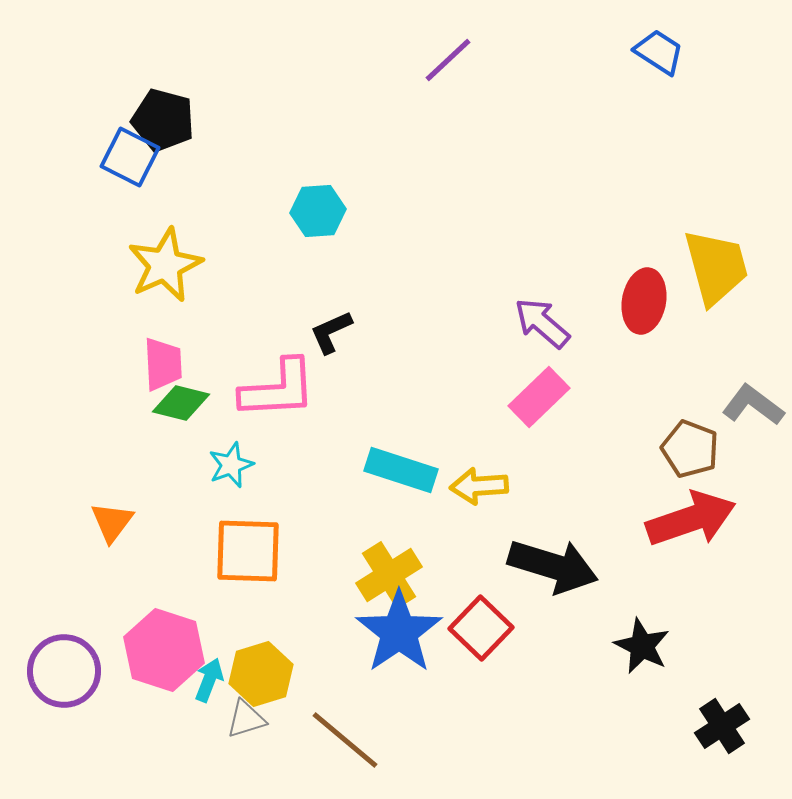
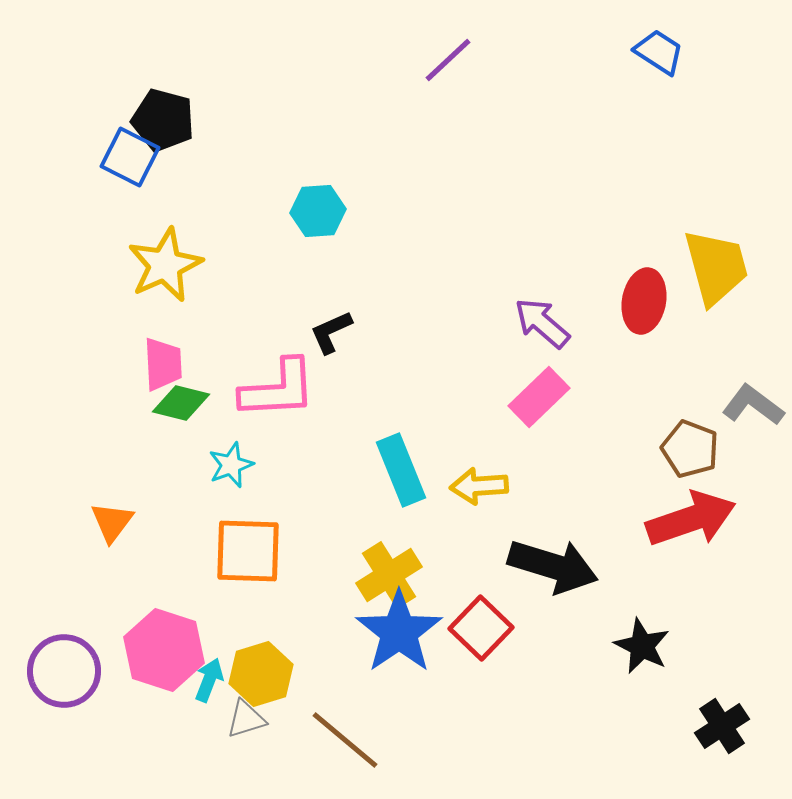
cyan rectangle: rotated 50 degrees clockwise
